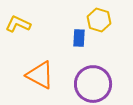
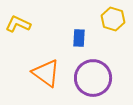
yellow hexagon: moved 14 px right, 1 px up
orange triangle: moved 6 px right, 2 px up; rotated 8 degrees clockwise
purple circle: moved 6 px up
